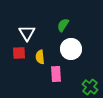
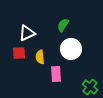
white triangle: rotated 36 degrees clockwise
